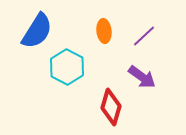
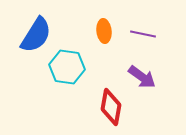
blue semicircle: moved 1 px left, 4 px down
purple line: moved 1 px left, 2 px up; rotated 55 degrees clockwise
cyan hexagon: rotated 20 degrees counterclockwise
red diamond: rotated 6 degrees counterclockwise
